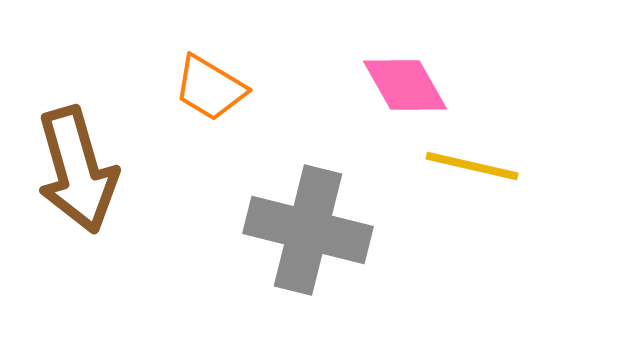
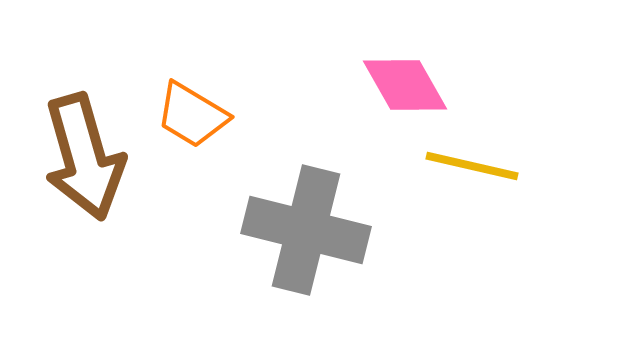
orange trapezoid: moved 18 px left, 27 px down
brown arrow: moved 7 px right, 13 px up
gray cross: moved 2 px left
